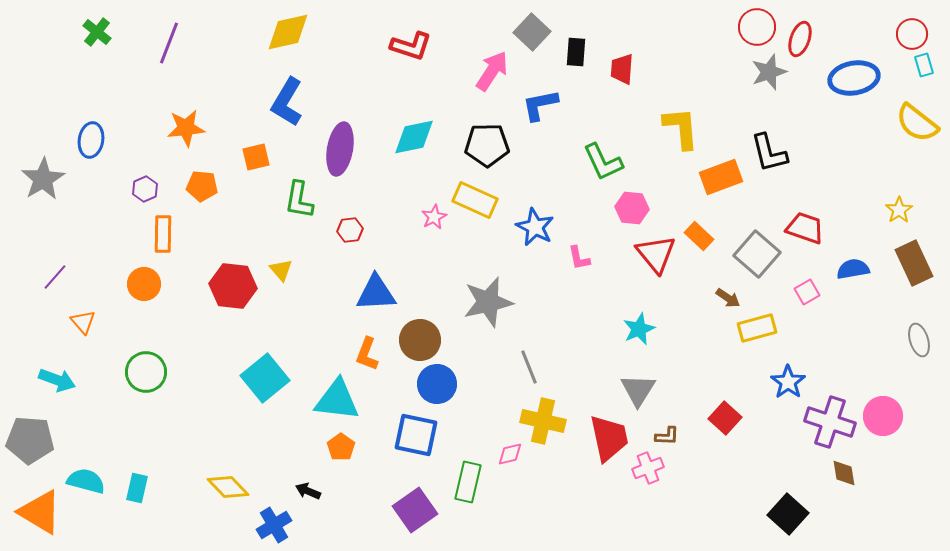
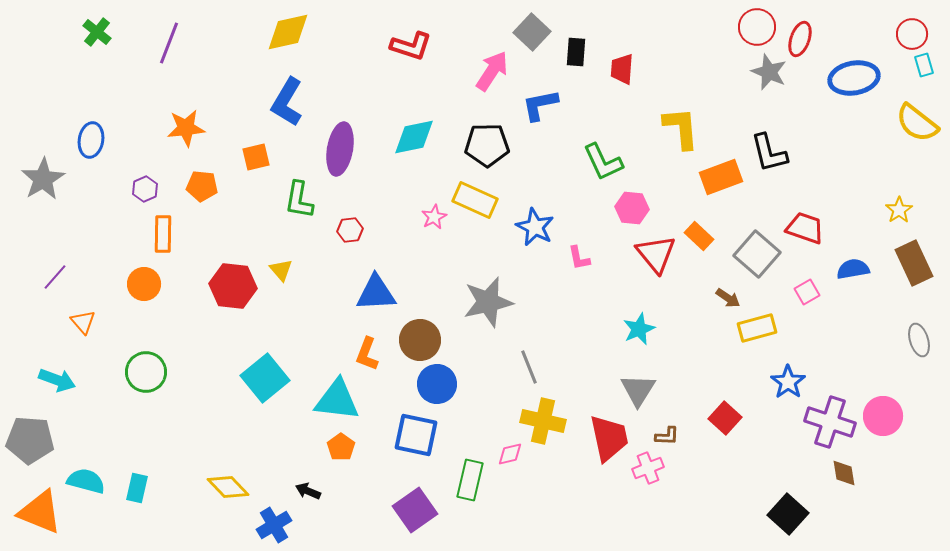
gray star at (769, 72): rotated 30 degrees counterclockwise
green rectangle at (468, 482): moved 2 px right, 2 px up
orange triangle at (40, 512): rotated 9 degrees counterclockwise
